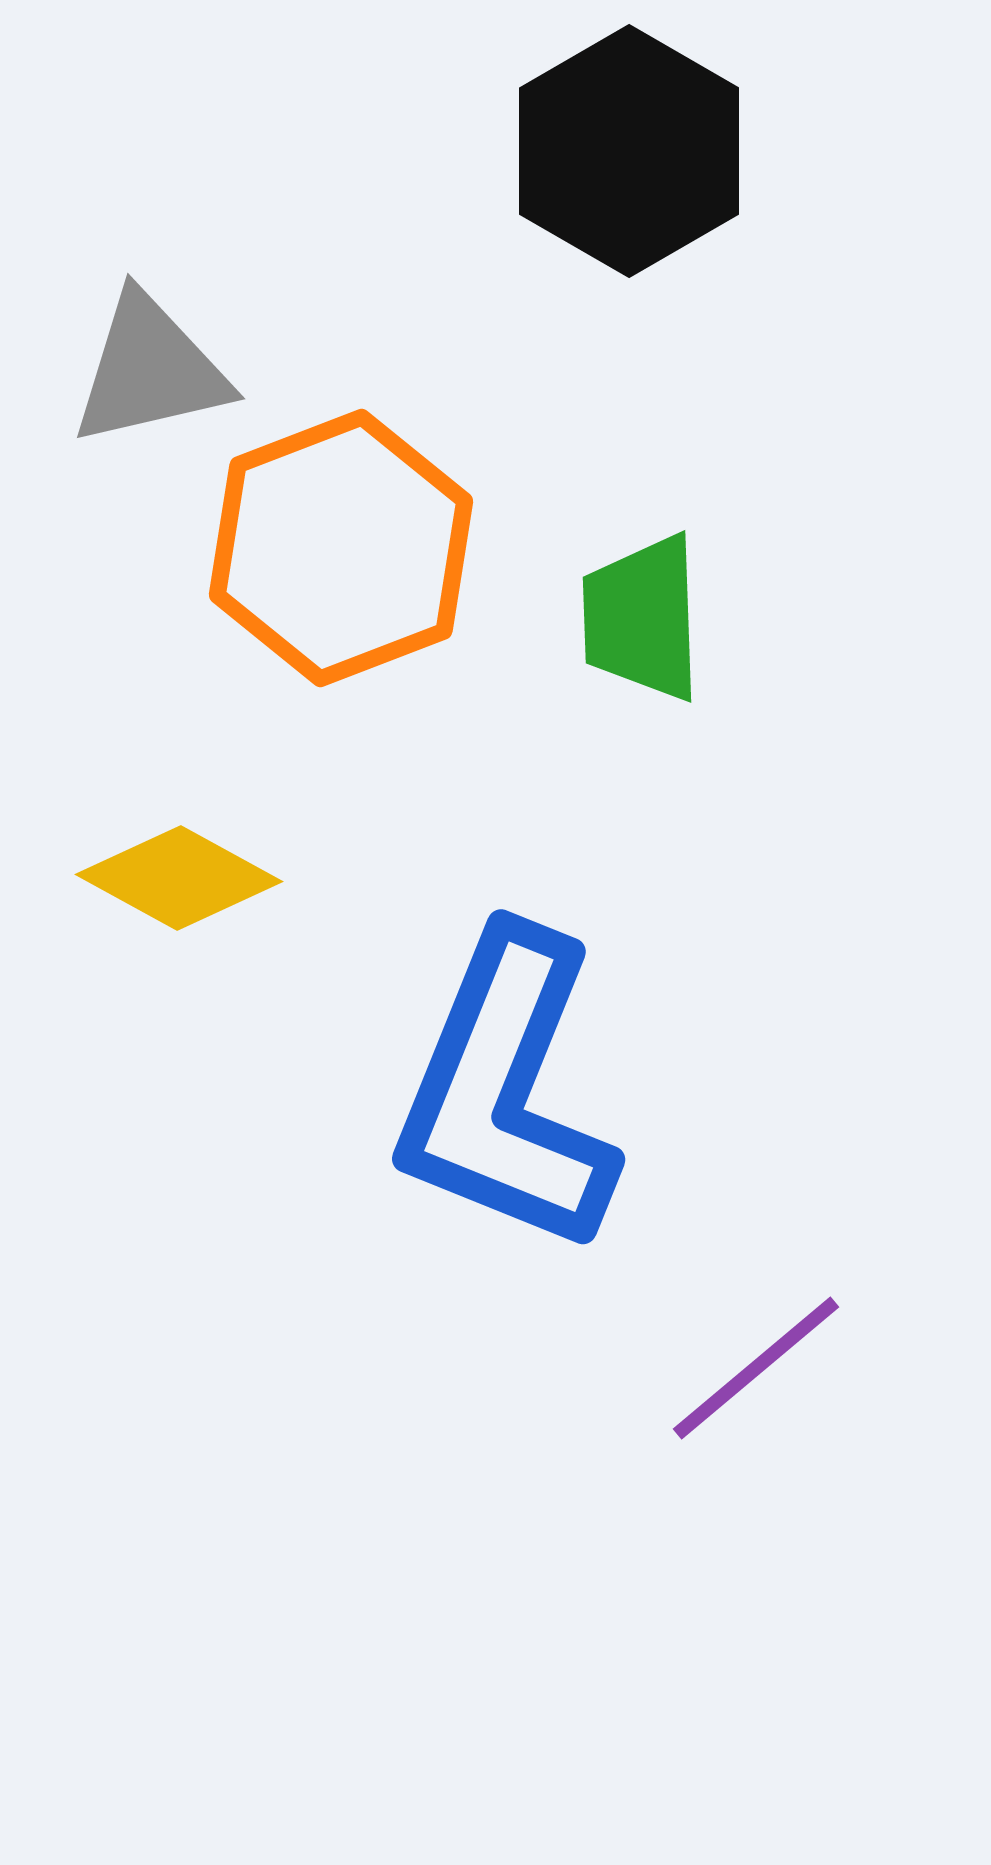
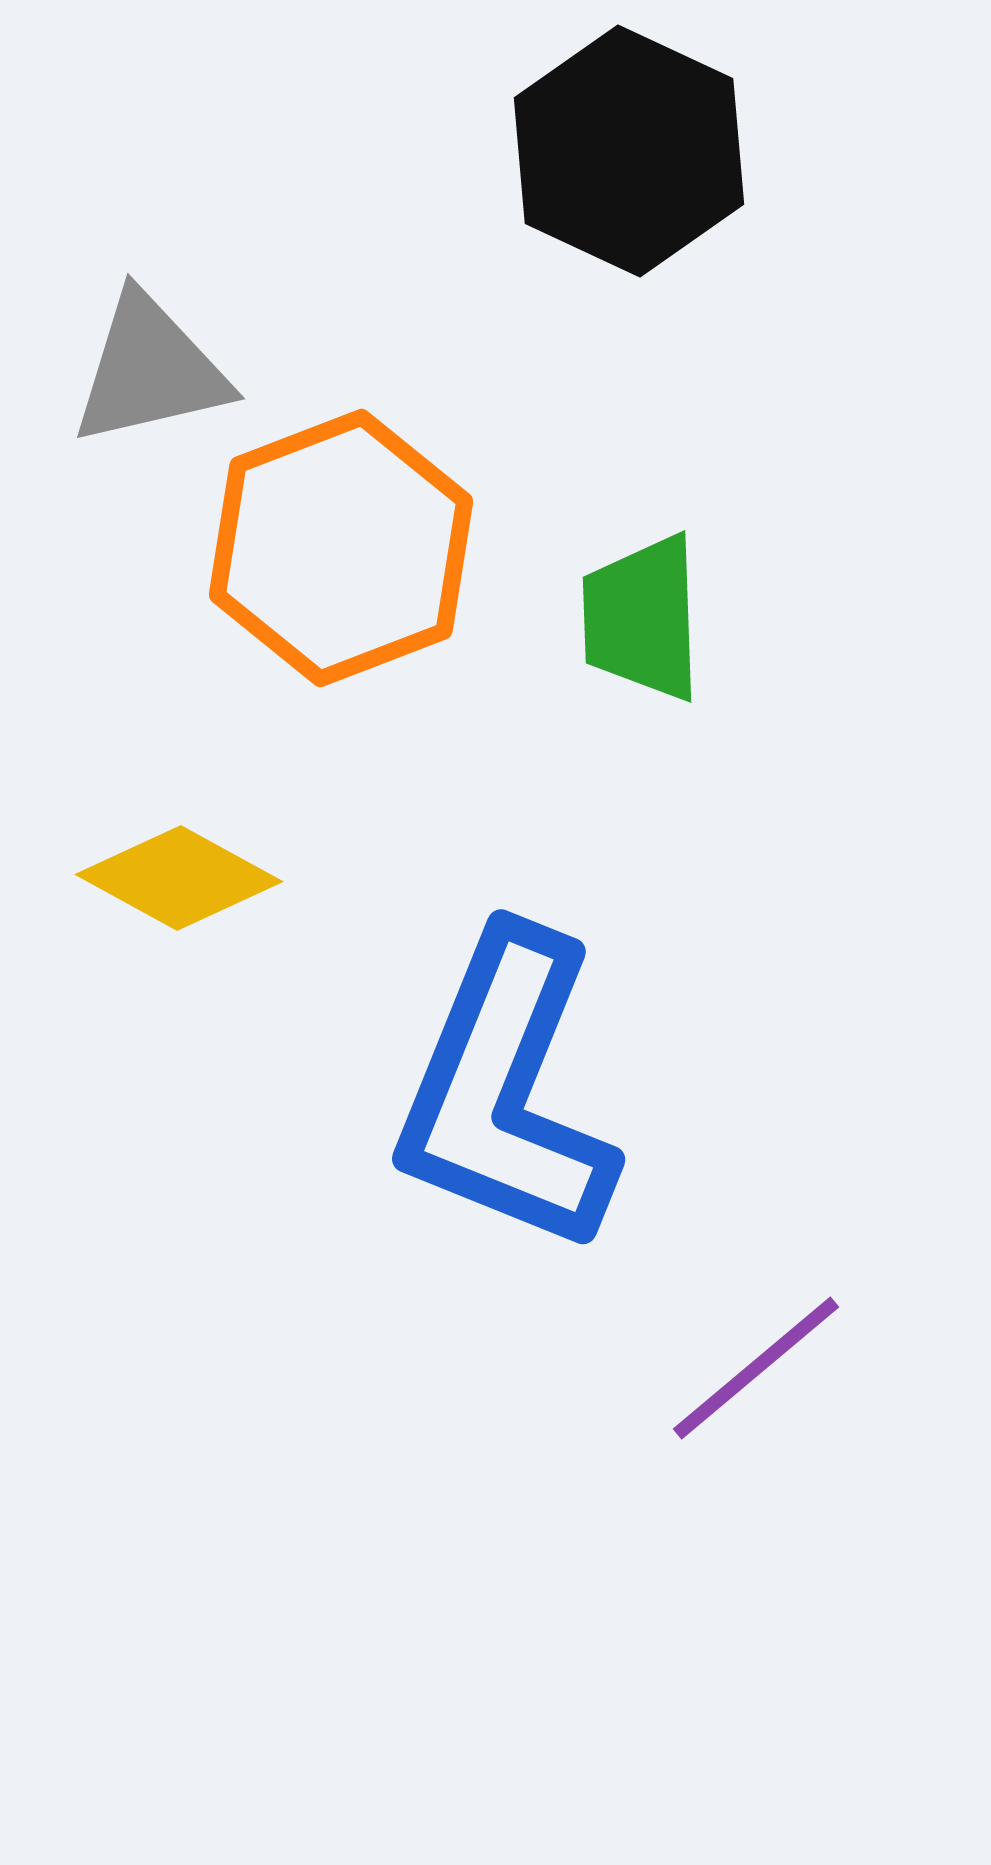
black hexagon: rotated 5 degrees counterclockwise
